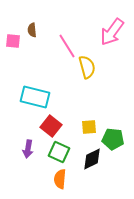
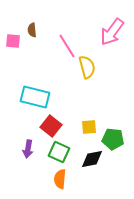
black diamond: rotated 15 degrees clockwise
